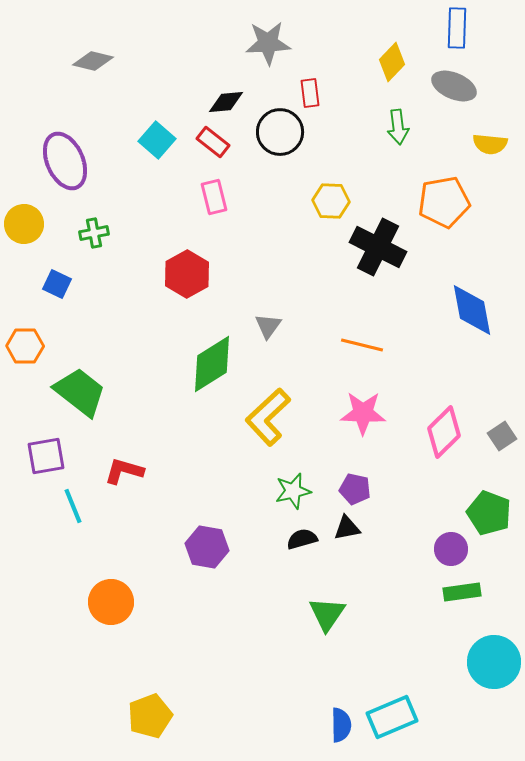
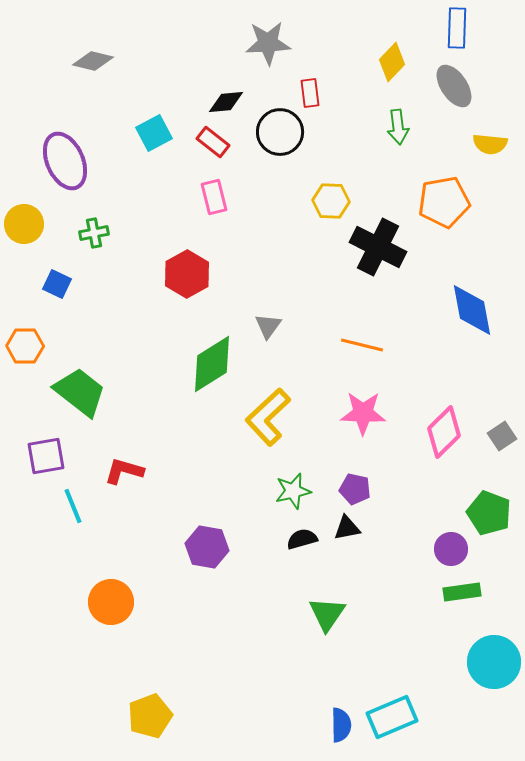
gray ellipse at (454, 86): rotated 33 degrees clockwise
cyan square at (157, 140): moved 3 px left, 7 px up; rotated 21 degrees clockwise
